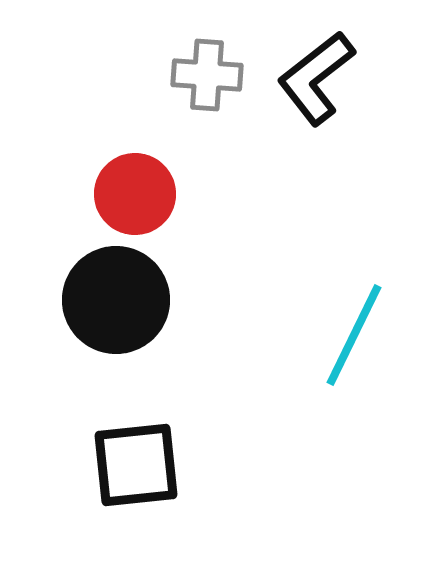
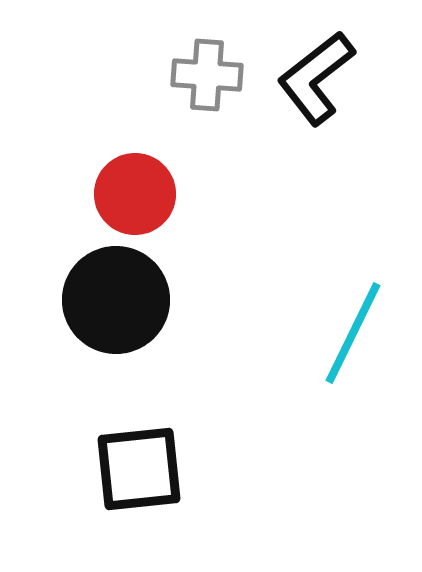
cyan line: moved 1 px left, 2 px up
black square: moved 3 px right, 4 px down
